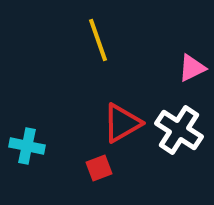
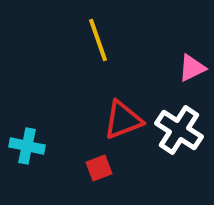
red triangle: moved 1 px right, 3 px up; rotated 9 degrees clockwise
